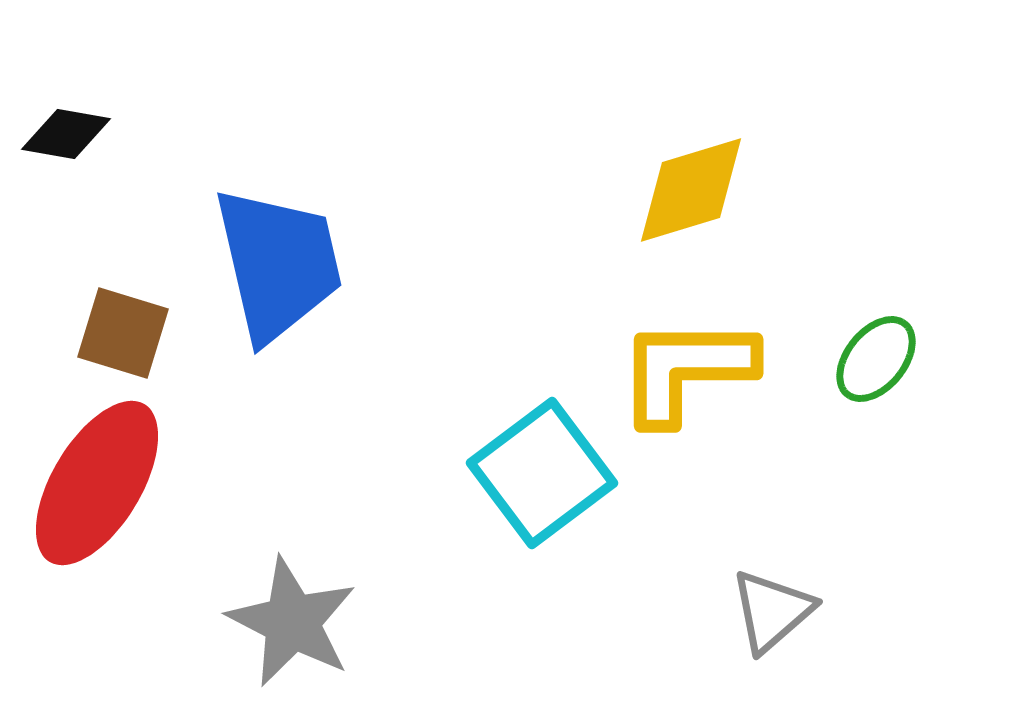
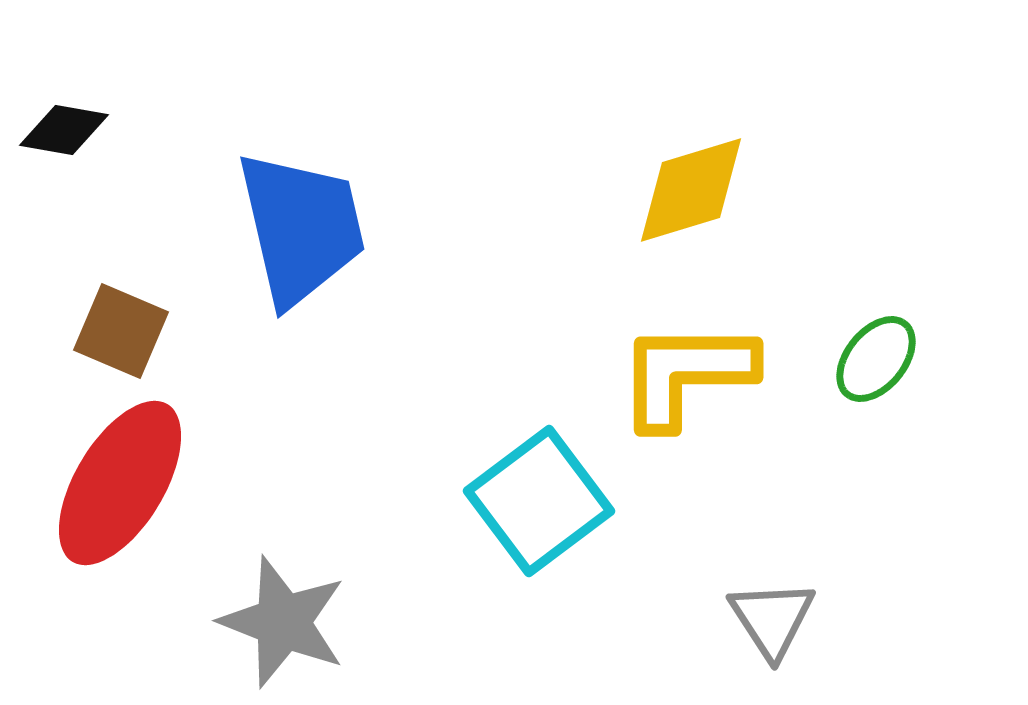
black diamond: moved 2 px left, 4 px up
blue trapezoid: moved 23 px right, 36 px up
brown square: moved 2 px left, 2 px up; rotated 6 degrees clockwise
yellow L-shape: moved 4 px down
cyan square: moved 3 px left, 28 px down
red ellipse: moved 23 px right
gray triangle: moved 8 px down; rotated 22 degrees counterclockwise
gray star: moved 9 px left; rotated 6 degrees counterclockwise
